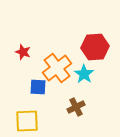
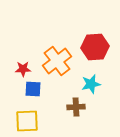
red star: moved 17 px down; rotated 21 degrees counterclockwise
orange cross: moved 7 px up
cyan star: moved 7 px right, 10 px down; rotated 24 degrees clockwise
blue square: moved 5 px left, 2 px down
brown cross: rotated 24 degrees clockwise
